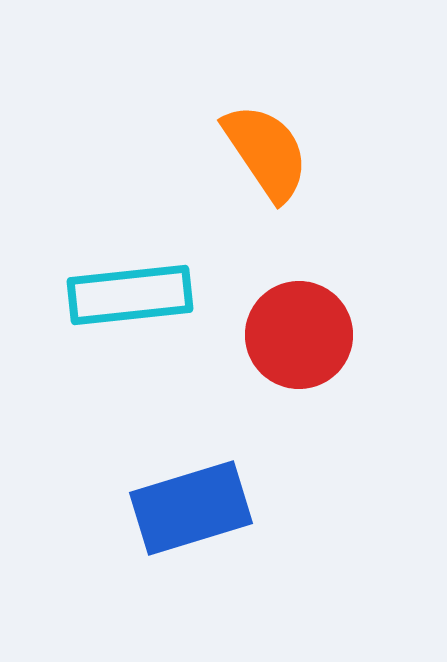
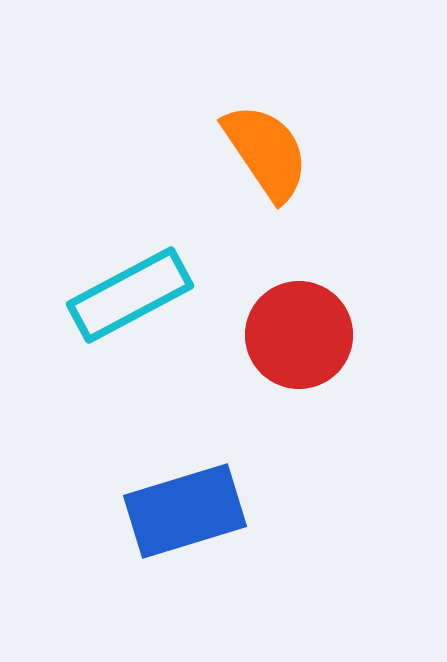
cyan rectangle: rotated 22 degrees counterclockwise
blue rectangle: moved 6 px left, 3 px down
